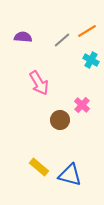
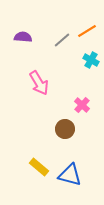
brown circle: moved 5 px right, 9 px down
